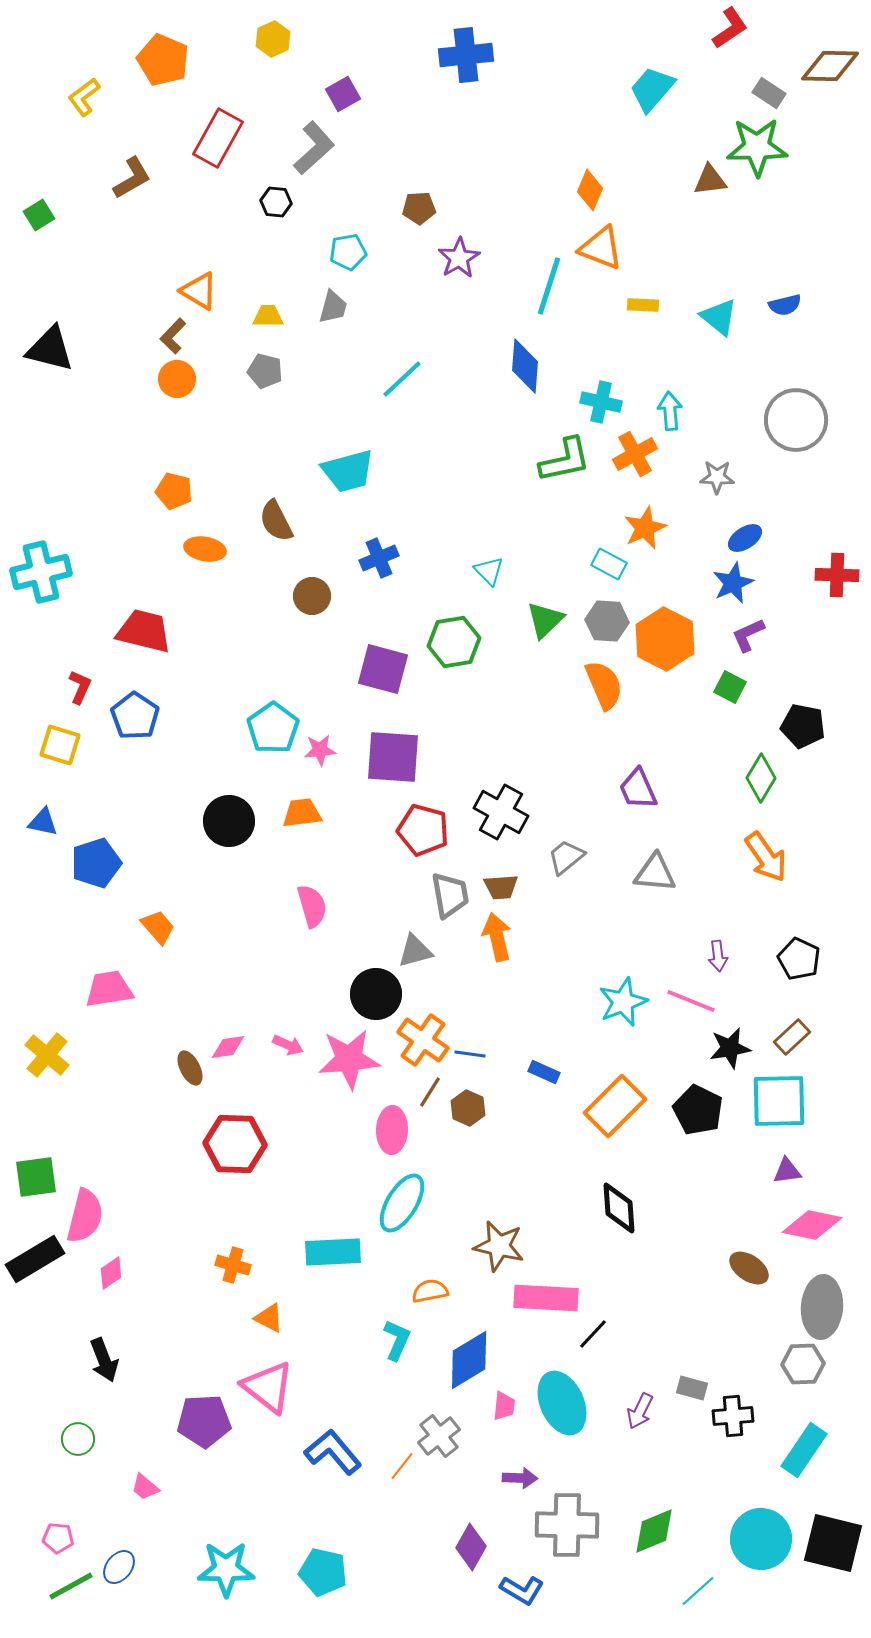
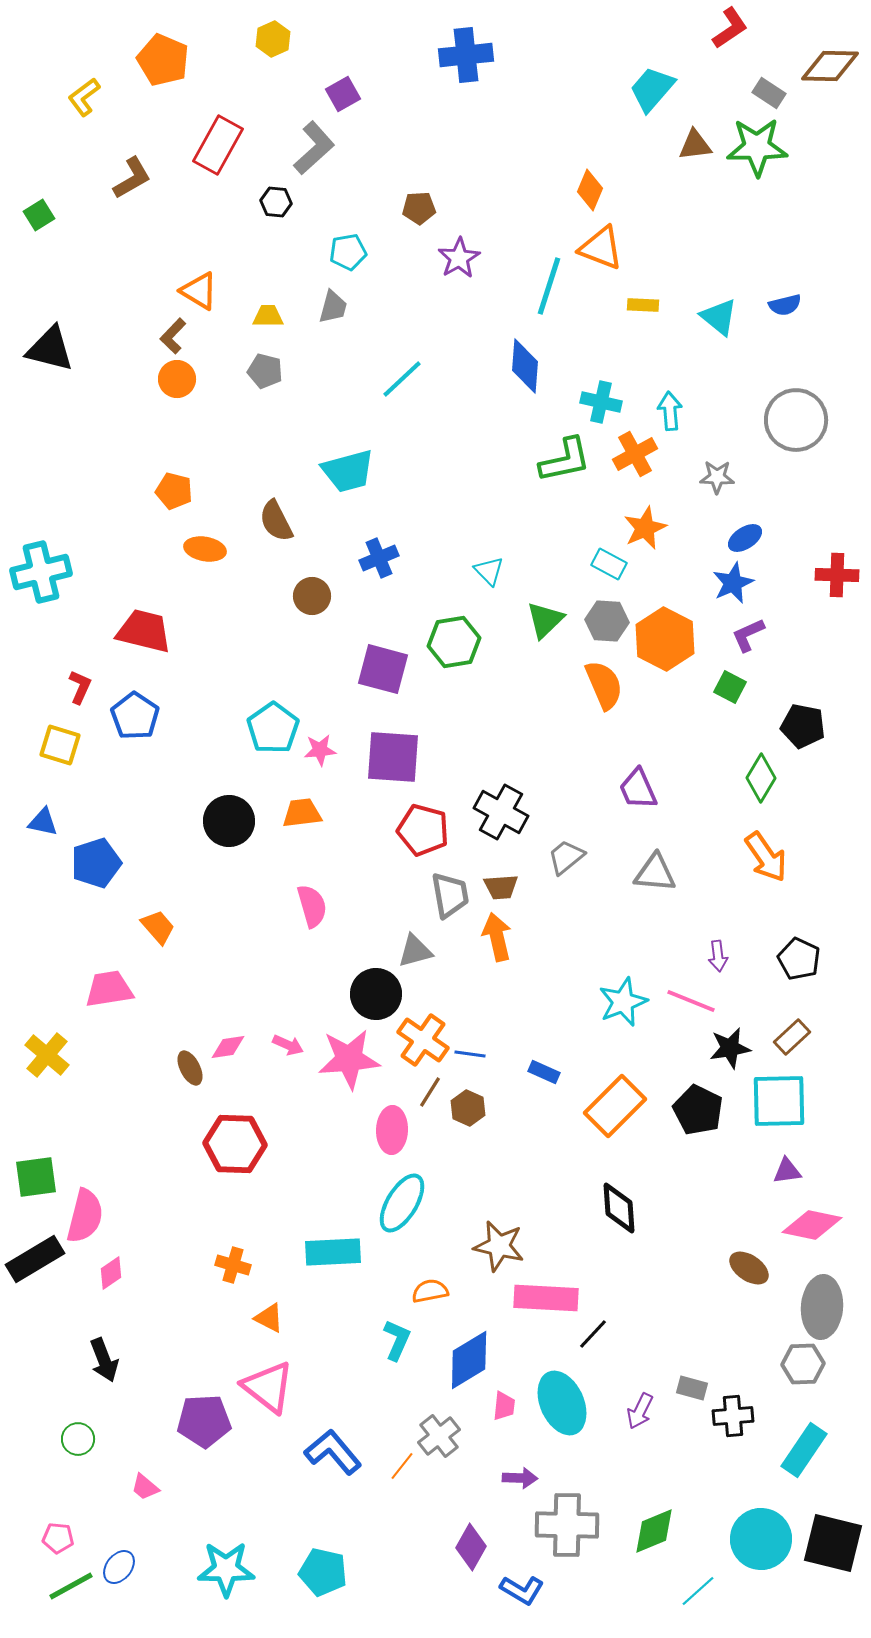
red rectangle at (218, 138): moved 7 px down
brown triangle at (710, 180): moved 15 px left, 35 px up
